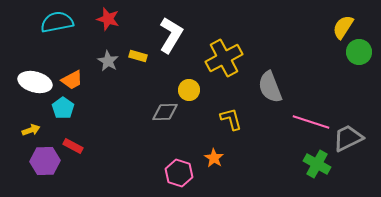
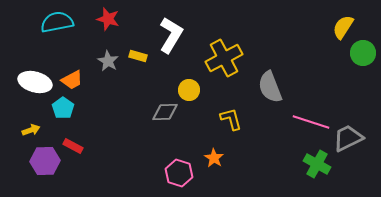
green circle: moved 4 px right, 1 px down
